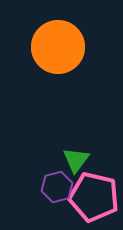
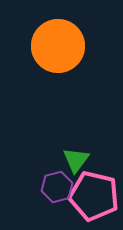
orange circle: moved 1 px up
pink pentagon: moved 1 px up
